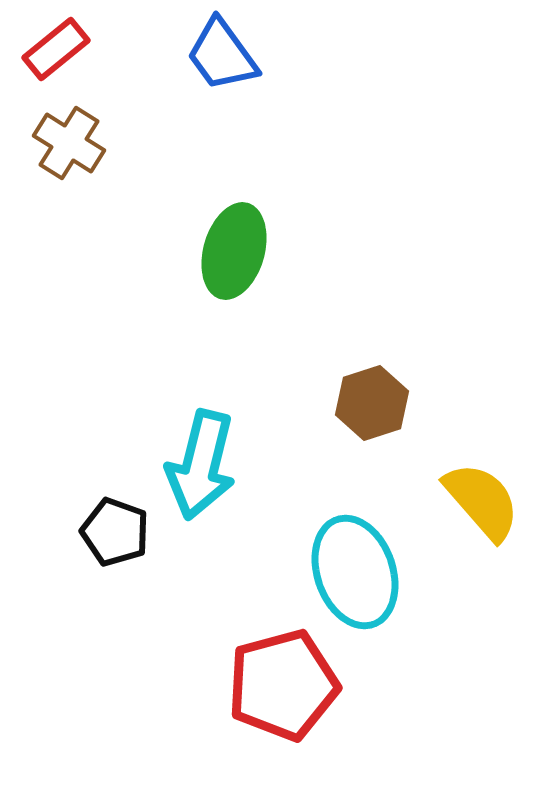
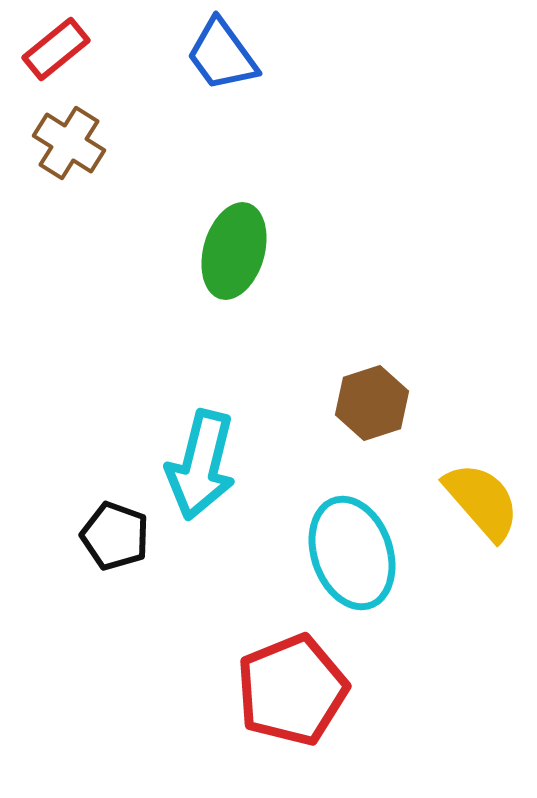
black pentagon: moved 4 px down
cyan ellipse: moved 3 px left, 19 px up
red pentagon: moved 9 px right, 5 px down; rotated 7 degrees counterclockwise
